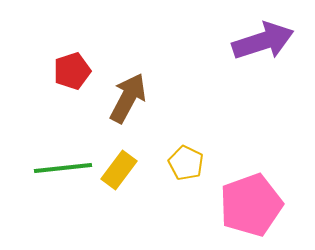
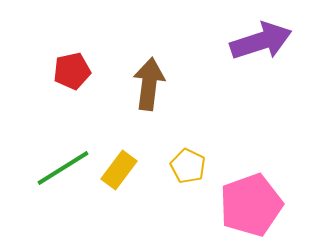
purple arrow: moved 2 px left
red pentagon: rotated 6 degrees clockwise
brown arrow: moved 21 px right, 14 px up; rotated 21 degrees counterclockwise
yellow pentagon: moved 2 px right, 3 px down
green line: rotated 26 degrees counterclockwise
